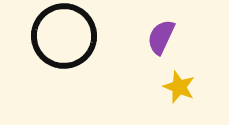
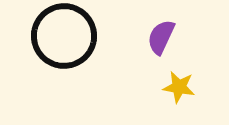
yellow star: rotated 12 degrees counterclockwise
